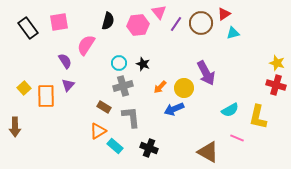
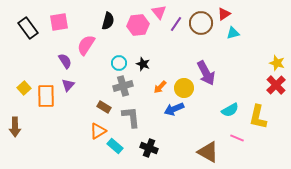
red cross: rotated 30 degrees clockwise
